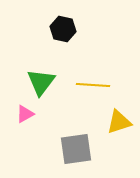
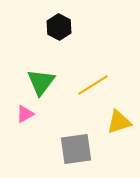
black hexagon: moved 4 px left, 2 px up; rotated 15 degrees clockwise
yellow line: rotated 36 degrees counterclockwise
